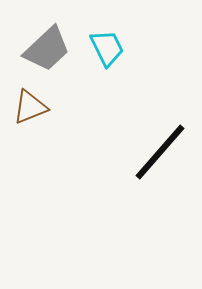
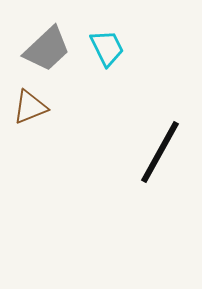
black line: rotated 12 degrees counterclockwise
